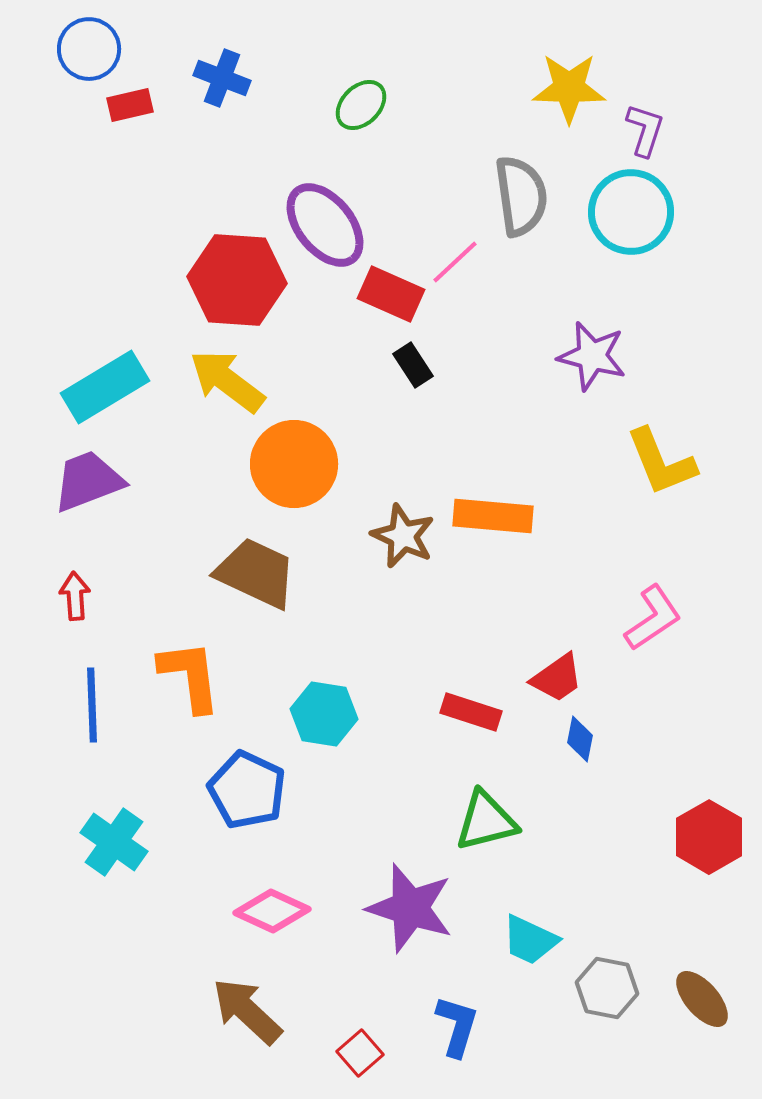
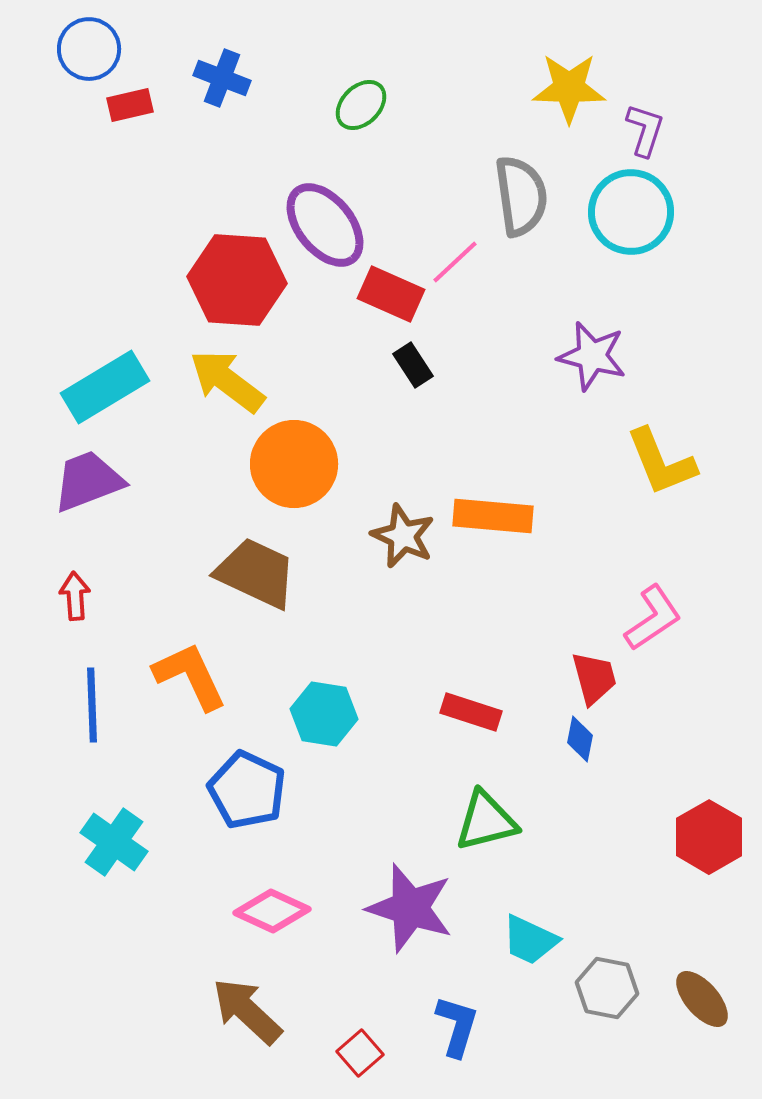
orange L-shape at (190, 676): rotated 18 degrees counterclockwise
red trapezoid at (557, 678): moved 37 px right; rotated 70 degrees counterclockwise
